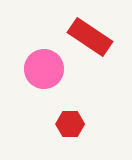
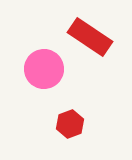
red hexagon: rotated 20 degrees counterclockwise
